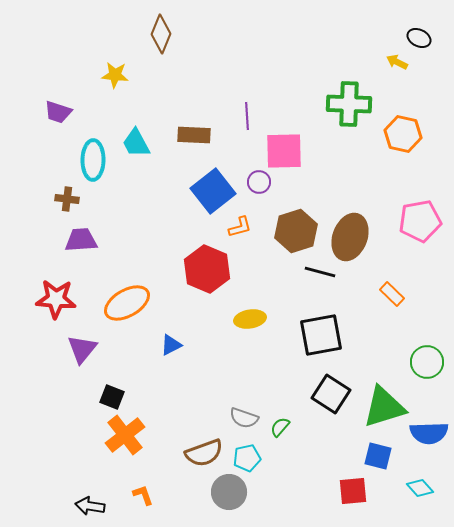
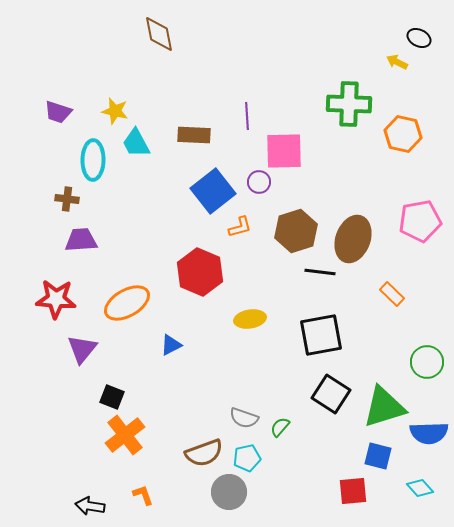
brown diamond at (161, 34): moved 2 px left; rotated 33 degrees counterclockwise
yellow star at (115, 75): moved 36 px down; rotated 8 degrees clockwise
brown ellipse at (350, 237): moved 3 px right, 2 px down
red hexagon at (207, 269): moved 7 px left, 3 px down
black line at (320, 272): rotated 8 degrees counterclockwise
